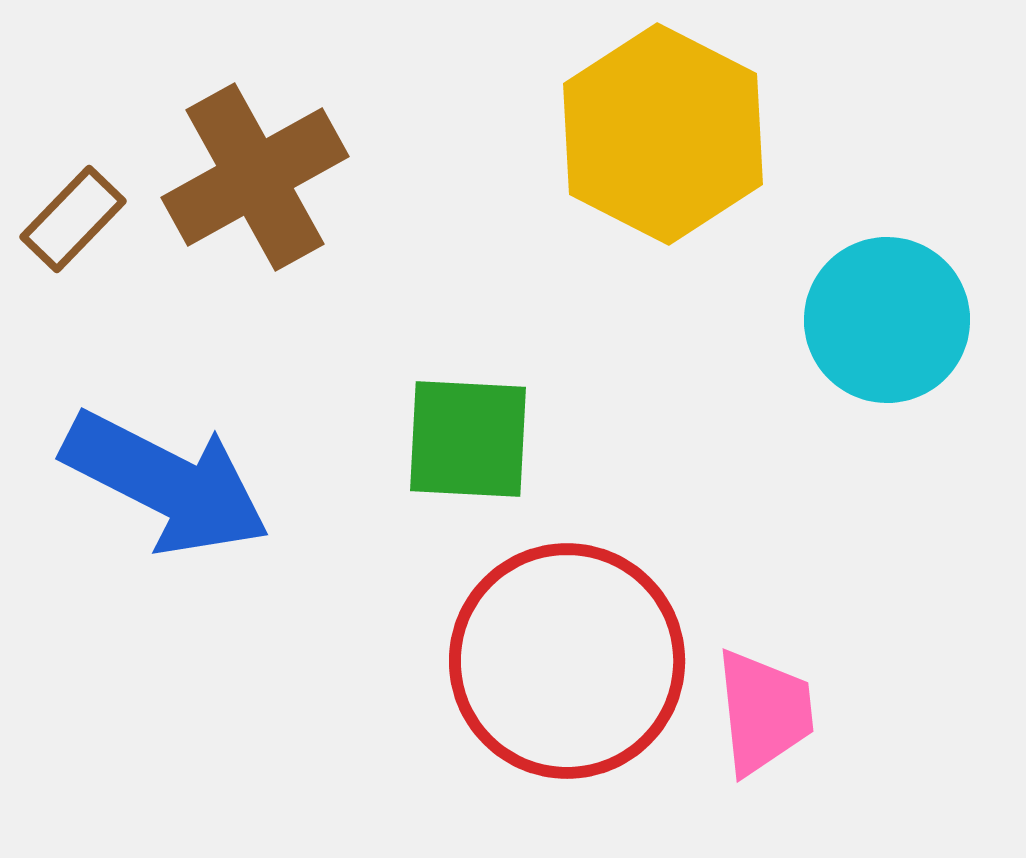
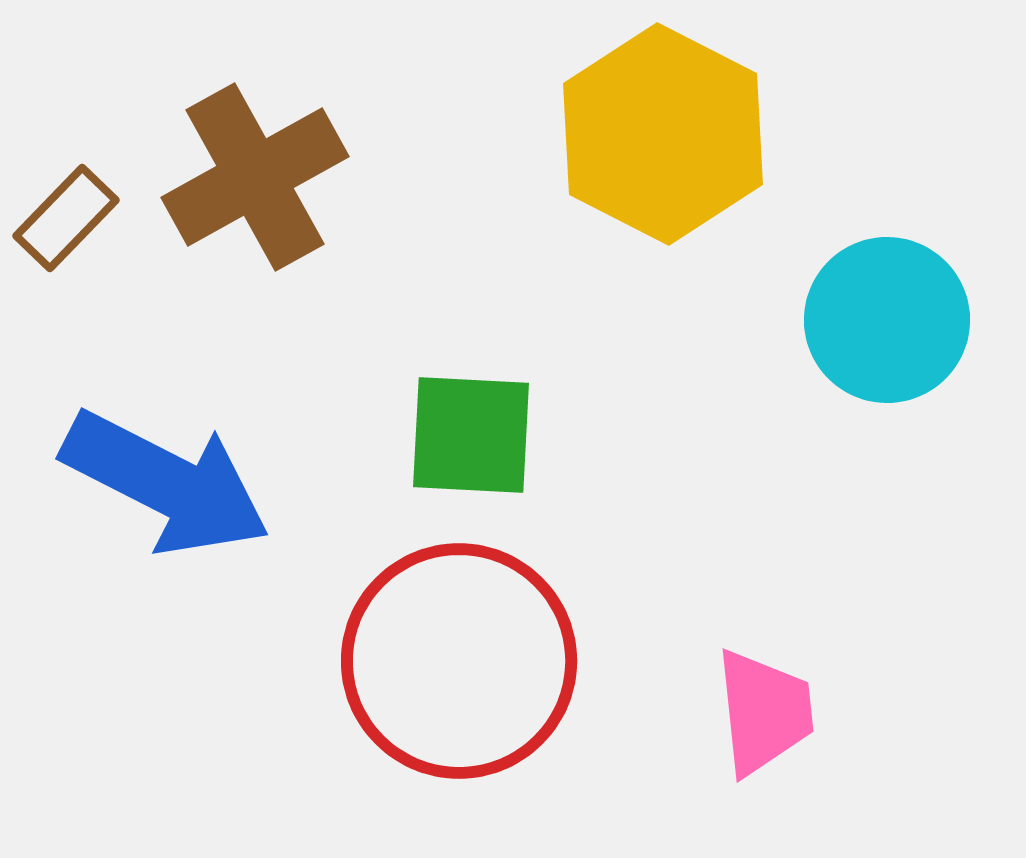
brown rectangle: moved 7 px left, 1 px up
green square: moved 3 px right, 4 px up
red circle: moved 108 px left
